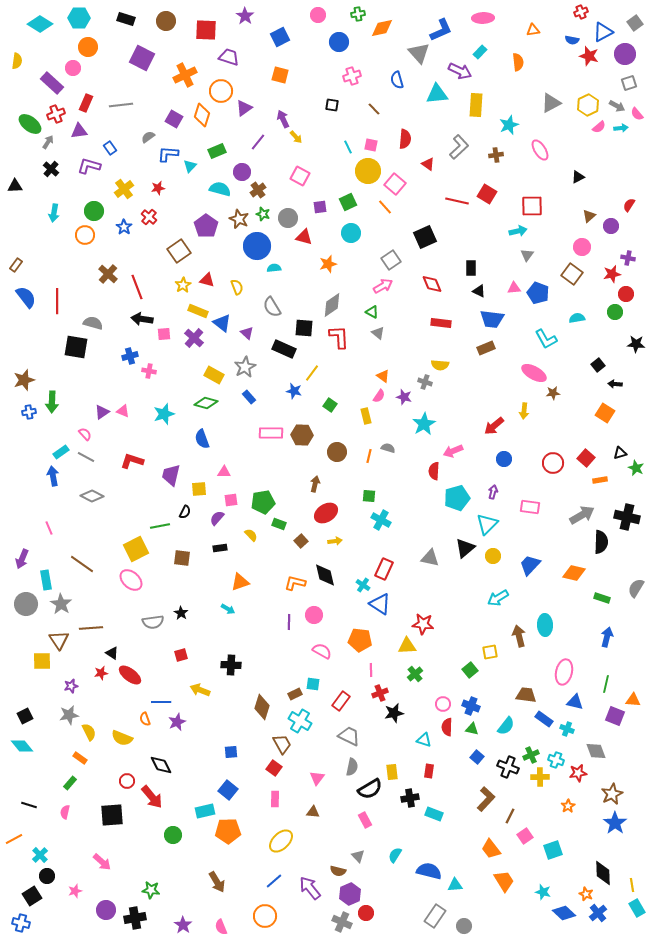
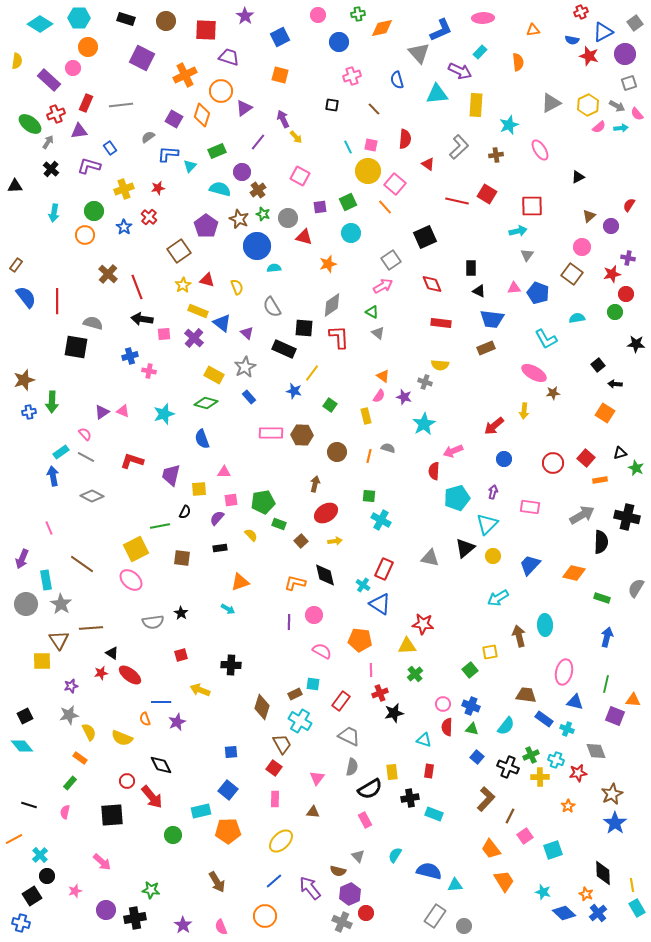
purple rectangle at (52, 83): moved 3 px left, 3 px up
yellow cross at (124, 189): rotated 18 degrees clockwise
cyan rectangle at (205, 811): moved 4 px left
